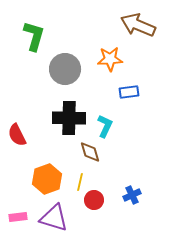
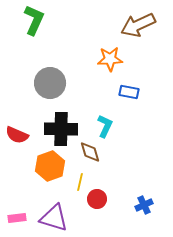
brown arrow: rotated 48 degrees counterclockwise
green L-shape: moved 16 px up; rotated 8 degrees clockwise
gray circle: moved 15 px left, 14 px down
blue rectangle: rotated 18 degrees clockwise
black cross: moved 8 px left, 11 px down
red semicircle: rotated 40 degrees counterclockwise
orange hexagon: moved 3 px right, 13 px up
blue cross: moved 12 px right, 10 px down
red circle: moved 3 px right, 1 px up
pink rectangle: moved 1 px left, 1 px down
